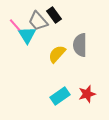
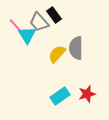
gray trapezoid: moved 1 px right, 1 px down
gray semicircle: moved 4 px left, 3 px down
